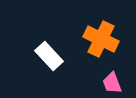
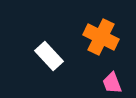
orange cross: moved 2 px up
